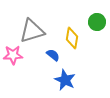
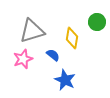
pink star: moved 10 px right, 4 px down; rotated 18 degrees counterclockwise
